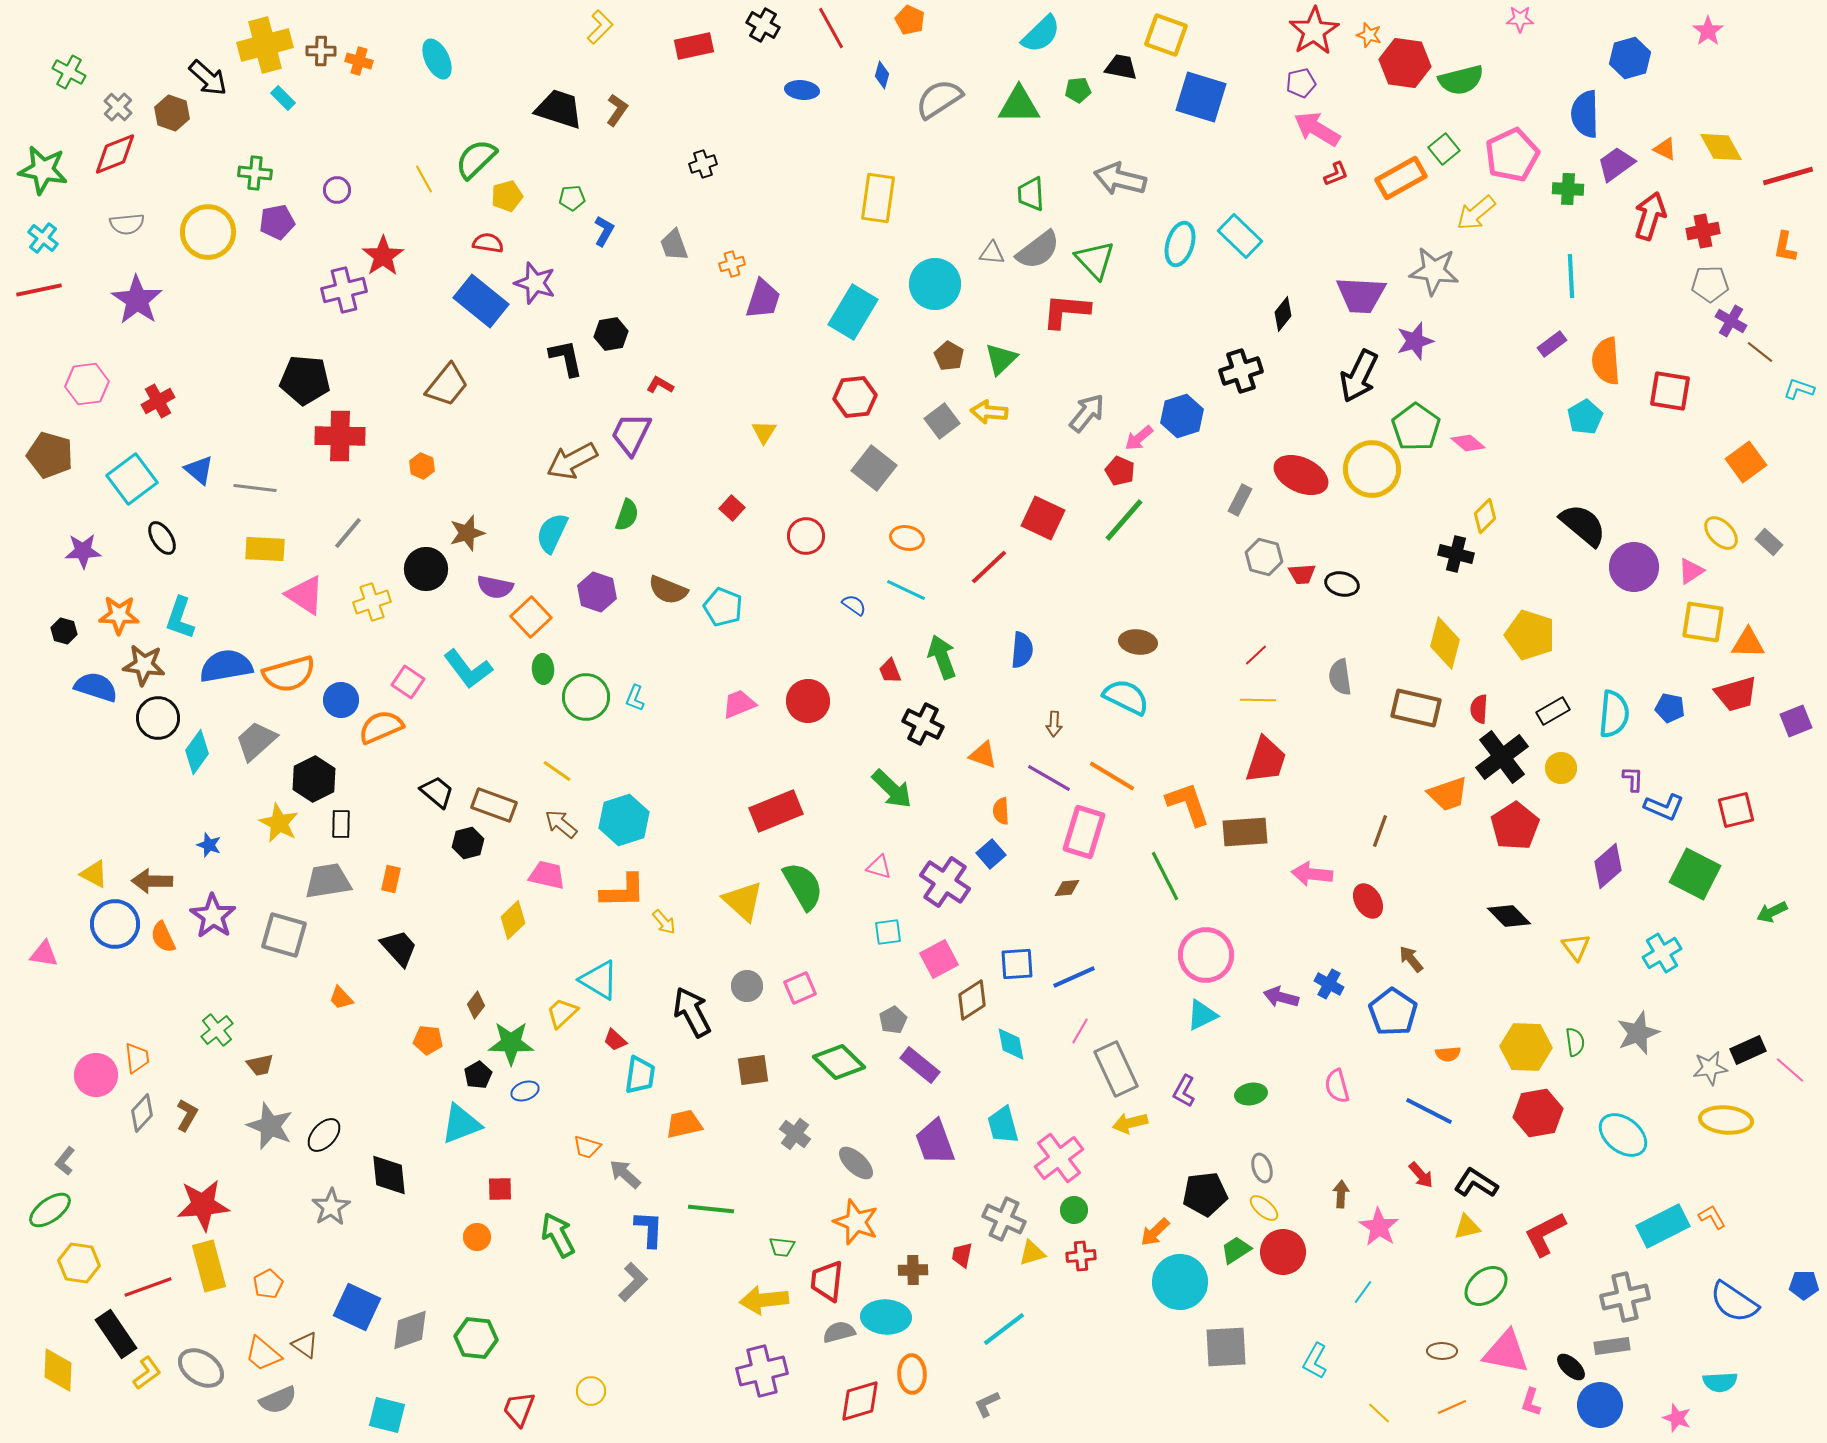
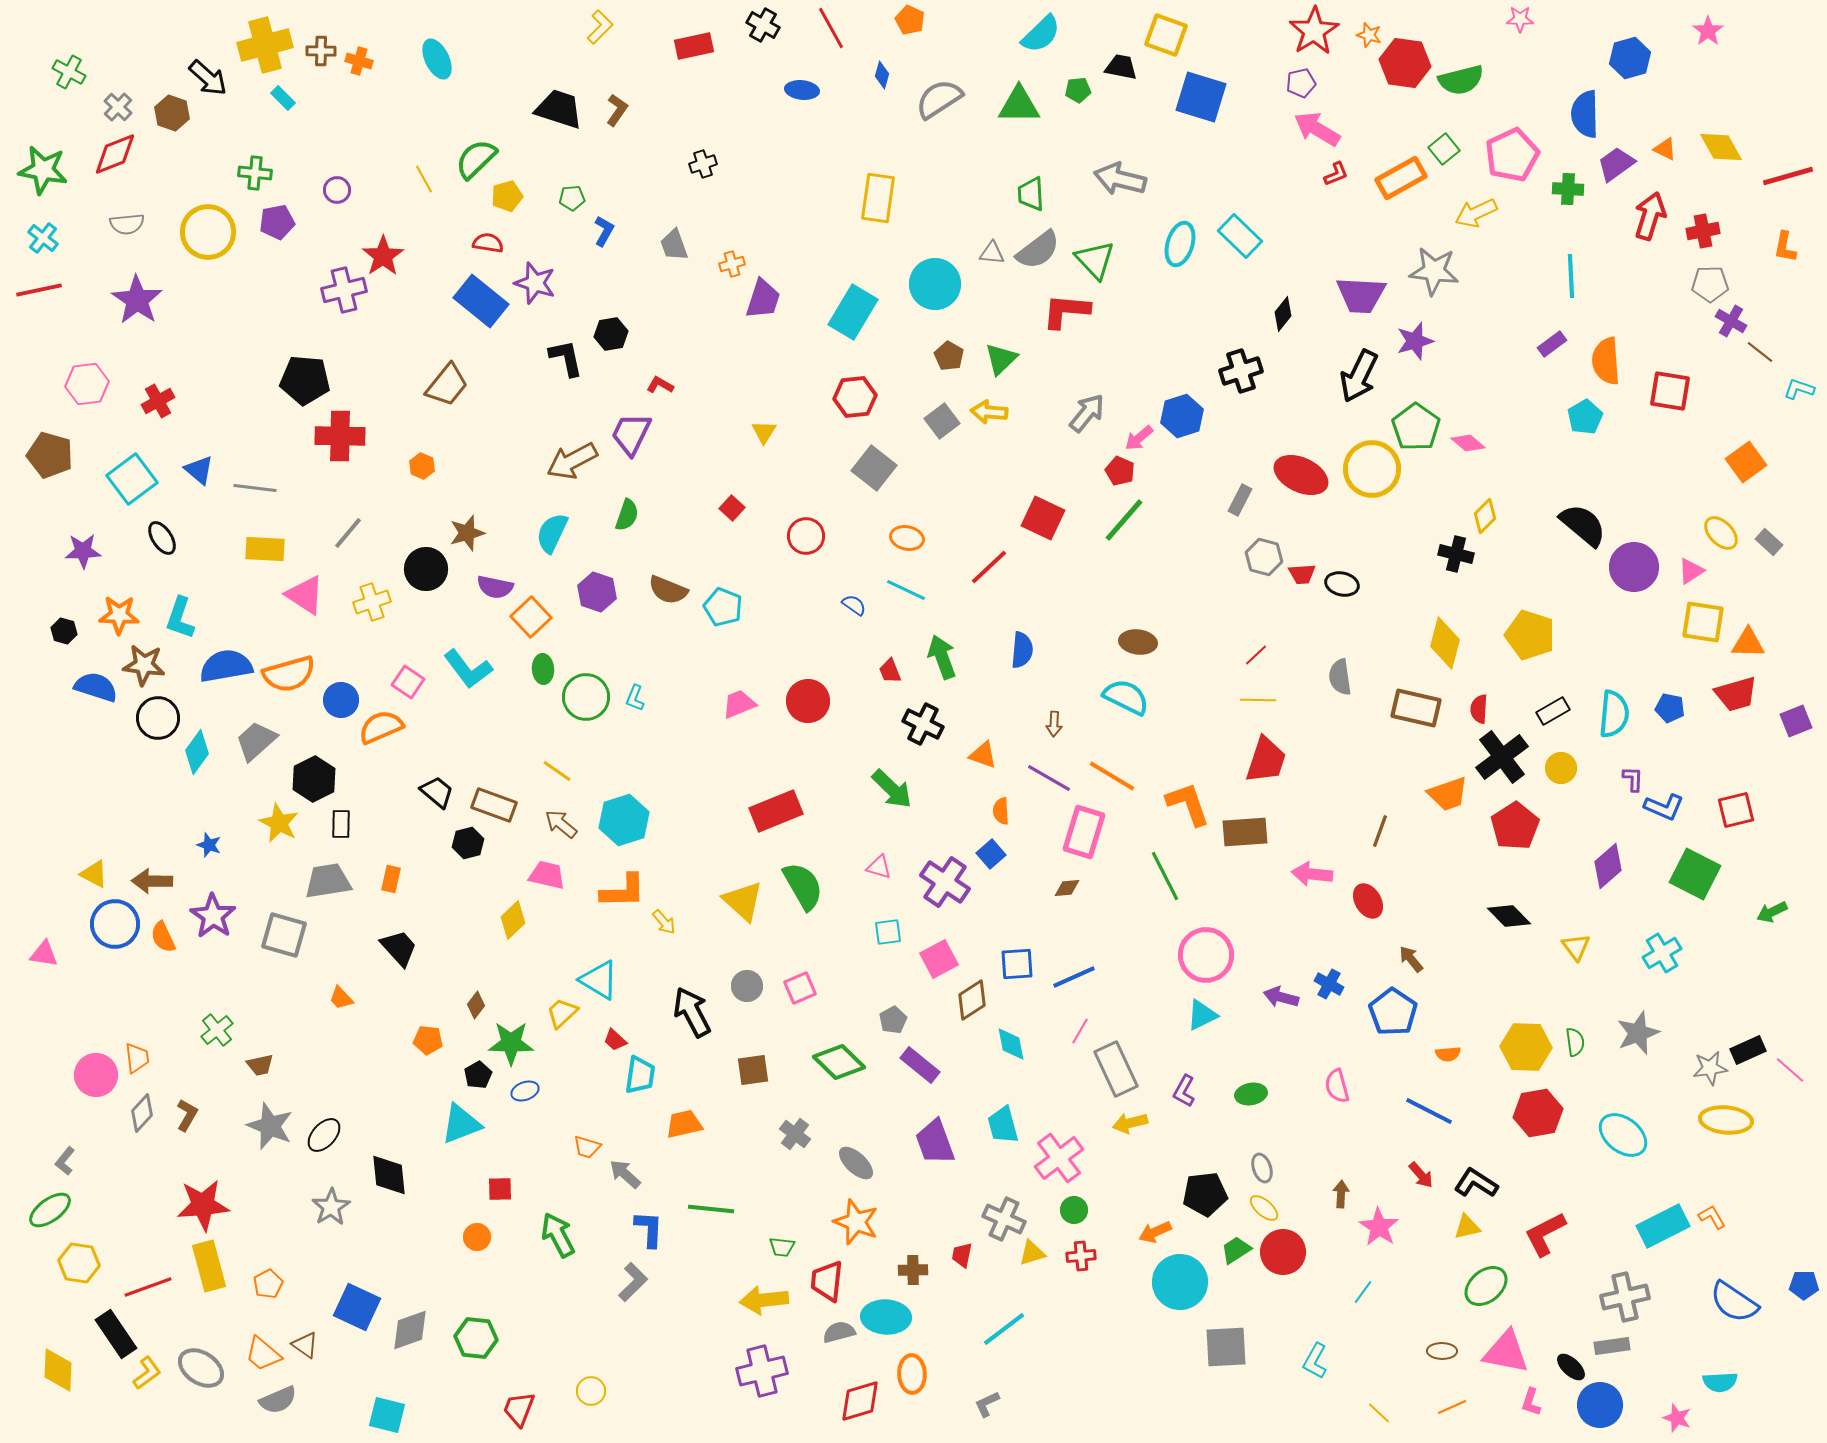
yellow arrow at (1476, 213): rotated 15 degrees clockwise
orange arrow at (1155, 1232): rotated 20 degrees clockwise
